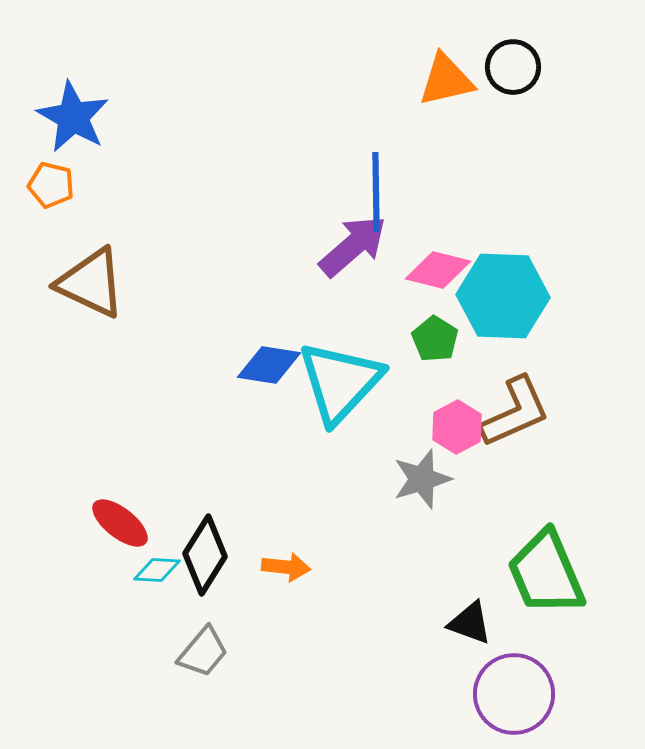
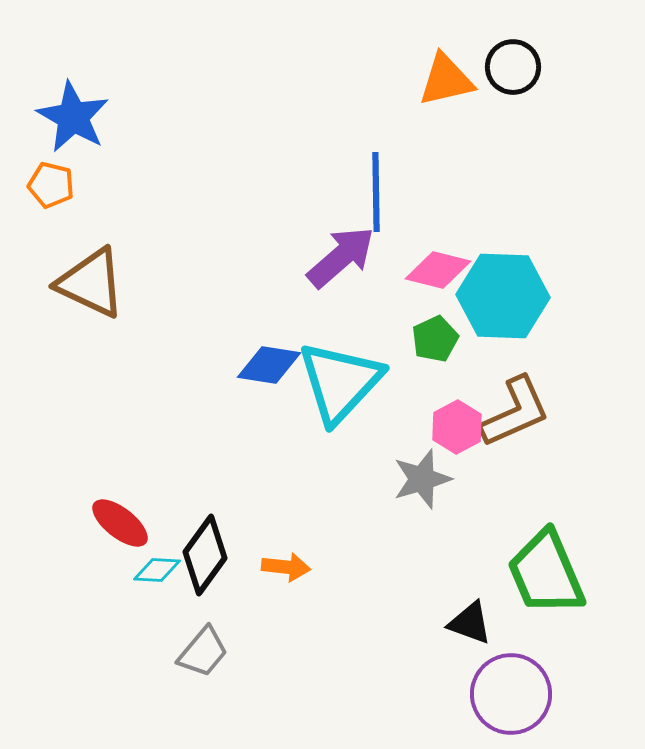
purple arrow: moved 12 px left, 11 px down
green pentagon: rotated 15 degrees clockwise
black diamond: rotated 4 degrees clockwise
purple circle: moved 3 px left
